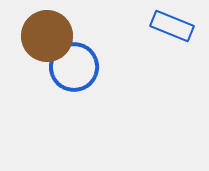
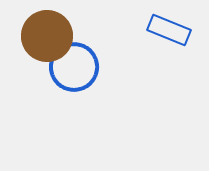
blue rectangle: moved 3 px left, 4 px down
